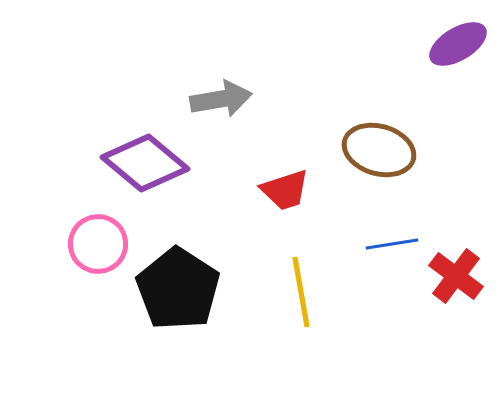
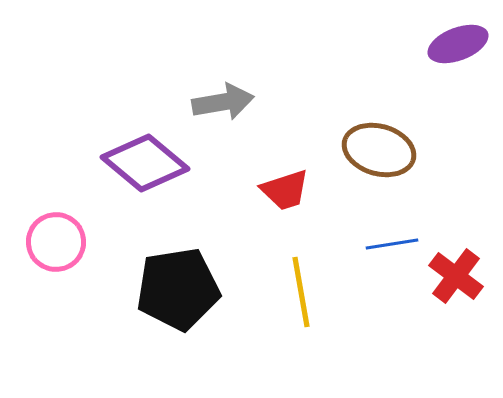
purple ellipse: rotated 10 degrees clockwise
gray arrow: moved 2 px right, 3 px down
pink circle: moved 42 px left, 2 px up
black pentagon: rotated 30 degrees clockwise
